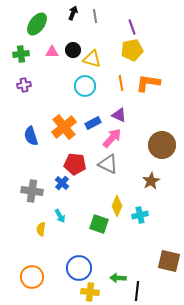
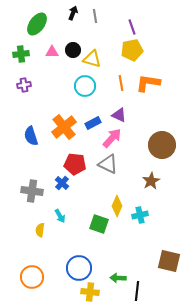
yellow semicircle: moved 1 px left, 1 px down
